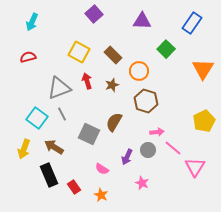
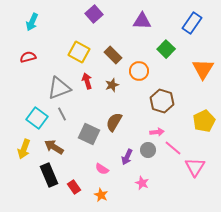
brown hexagon: moved 16 px right
